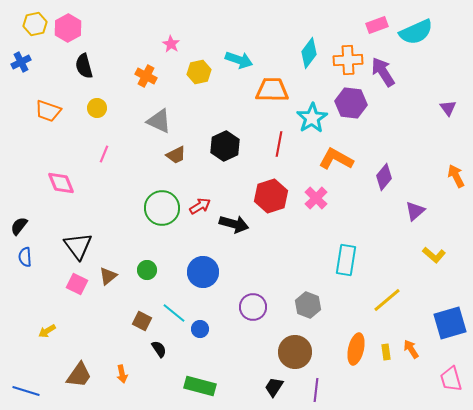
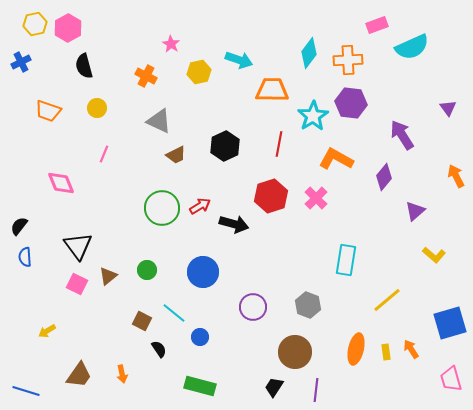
cyan semicircle at (416, 32): moved 4 px left, 15 px down
purple arrow at (383, 72): moved 19 px right, 63 px down
cyan star at (312, 118): moved 1 px right, 2 px up
blue circle at (200, 329): moved 8 px down
